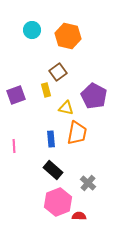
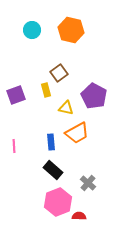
orange hexagon: moved 3 px right, 6 px up
brown square: moved 1 px right, 1 px down
orange trapezoid: rotated 50 degrees clockwise
blue rectangle: moved 3 px down
